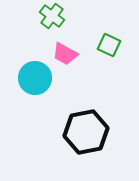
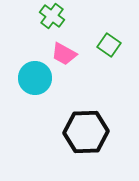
green square: rotated 10 degrees clockwise
pink trapezoid: moved 1 px left
black hexagon: rotated 9 degrees clockwise
